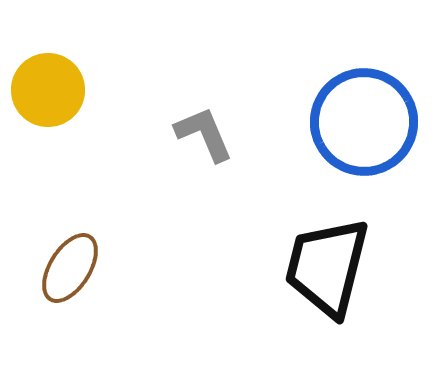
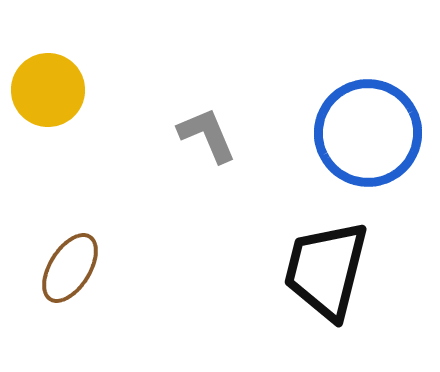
blue circle: moved 4 px right, 11 px down
gray L-shape: moved 3 px right, 1 px down
black trapezoid: moved 1 px left, 3 px down
